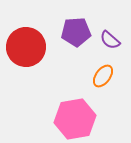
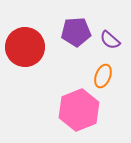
red circle: moved 1 px left
orange ellipse: rotated 15 degrees counterclockwise
pink hexagon: moved 4 px right, 9 px up; rotated 12 degrees counterclockwise
